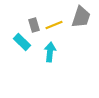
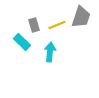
yellow line: moved 3 px right
